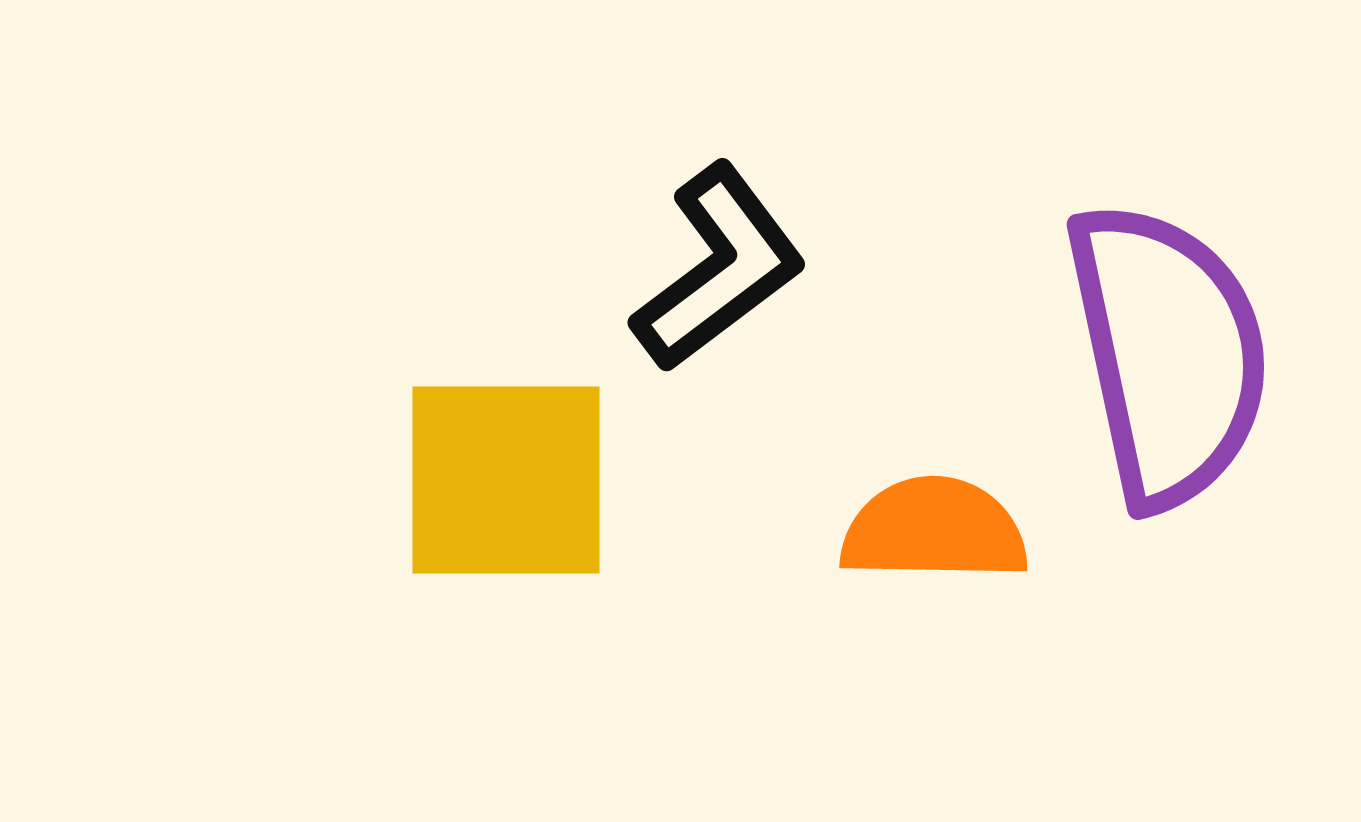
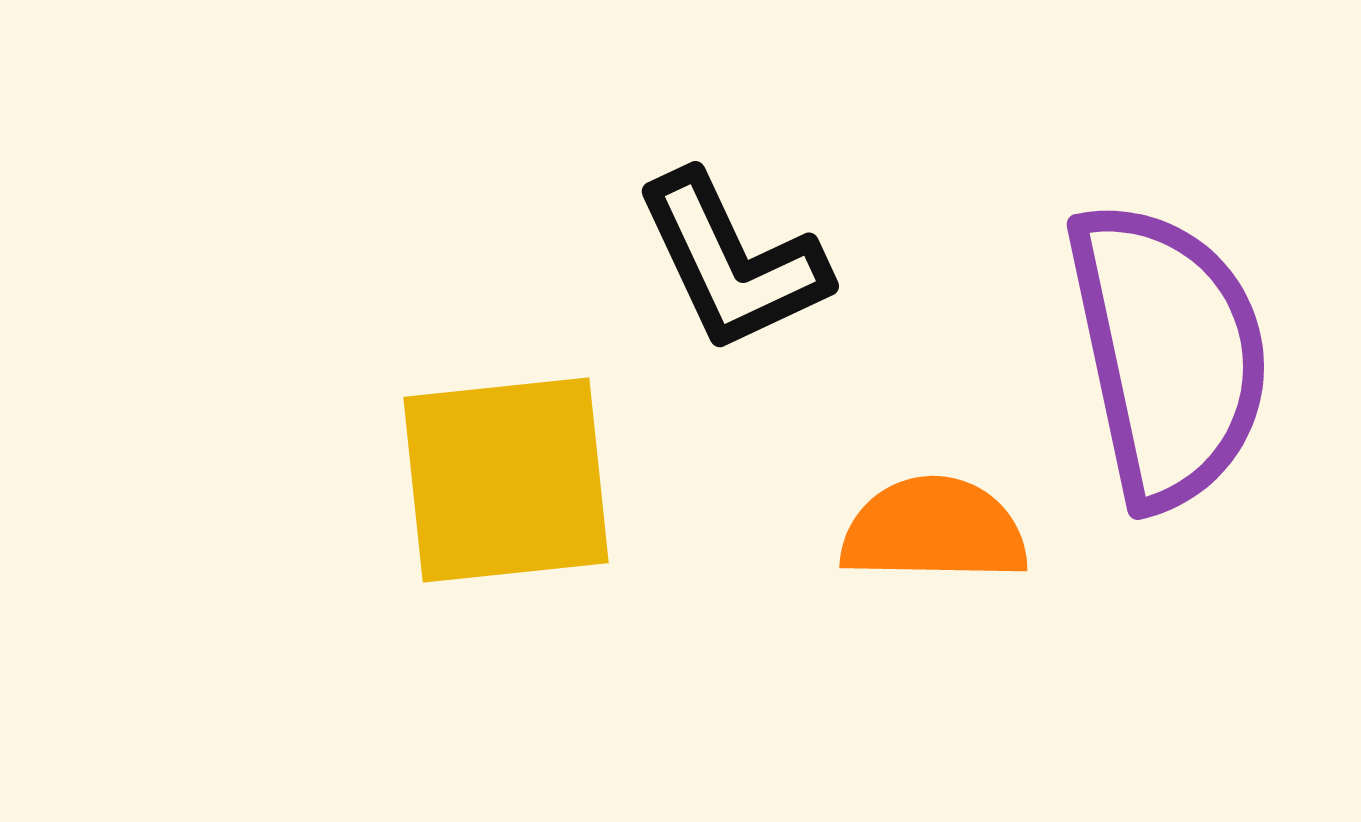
black L-shape: moved 13 px right, 6 px up; rotated 102 degrees clockwise
yellow square: rotated 6 degrees counterclockwise
